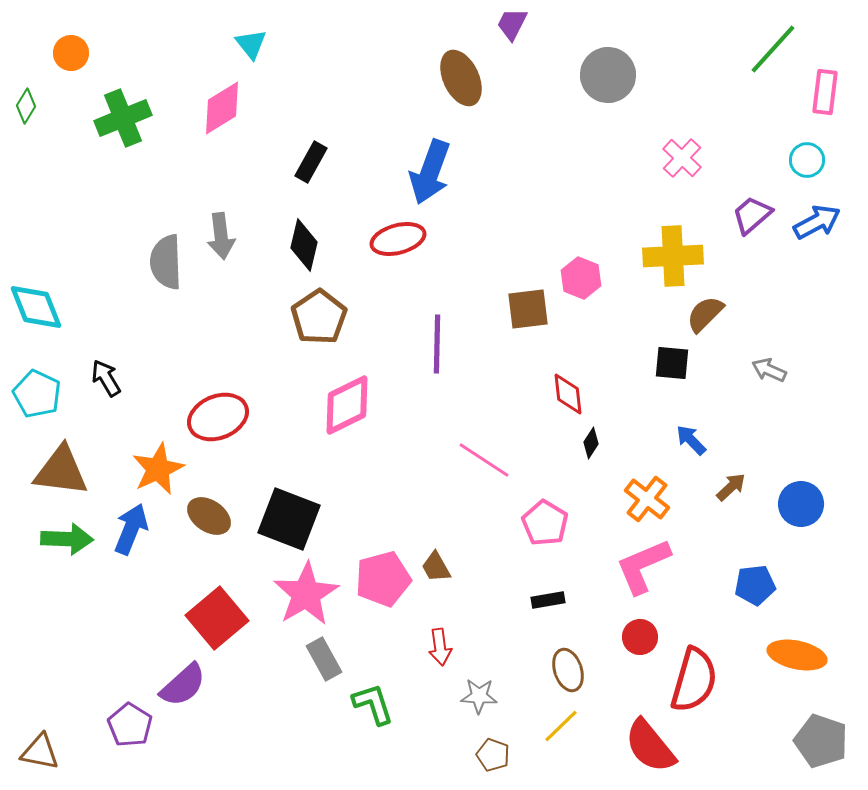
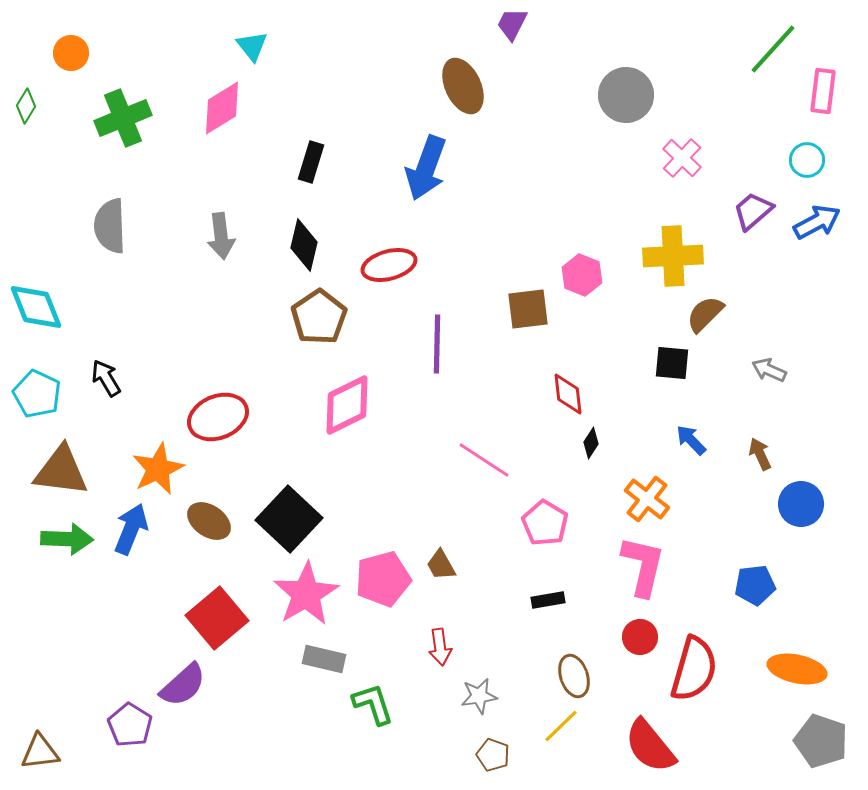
cyan triangle at (251, 44): moved 1 px right, 2 px down
gray circle at (608, 75): moved 18 px right, 20 px down
brown ellipse at (461, 78): moved 2 px right, 8 px down
pink rectangle at (825, 92): moved 2 px left, 1 px up
black rectangle at (311, 162): rotated 12 degrees counterclockwise
blue arrow at (430, 172): moved 4 px left, 4 px up
purple trapezoid at (752, 215): moved 1 px right, 4 px up
red ellipse at (398, 239): moved 9 px left, 26 px down
gray semicircle at (166, 262): moved 56 px left, 36 px up
pink hexagon at (581, 278): moved 1 px right, 3 px up
brown arrow at (731, 487): moved 29 px right, 33 px up; rotated 72 degrees counterclockwise
brown ellipse at (209, 516): moved 5 px down
black square at (289, 519): rotated 22 degrees clockwise
pink L-shape at (643, 566): rotated 126 degrees clockwise
brown trapezoid at (436, 567): moved 5 px right, 2 px up
orange ellipse at (797, 655): moved 14 px down
gray rectangle at (324, 659): rotated 48 degrees counterclockwise
brown ellipse at (568, 670): moved 6 px right, 6 px down
red semicircle at (694, 680): moved 11 px up
gray star at (479, 696): rotated 12 degrees counterclockwise
brown triangle at (40, 752): rotated 18 degrees counterclockwise
